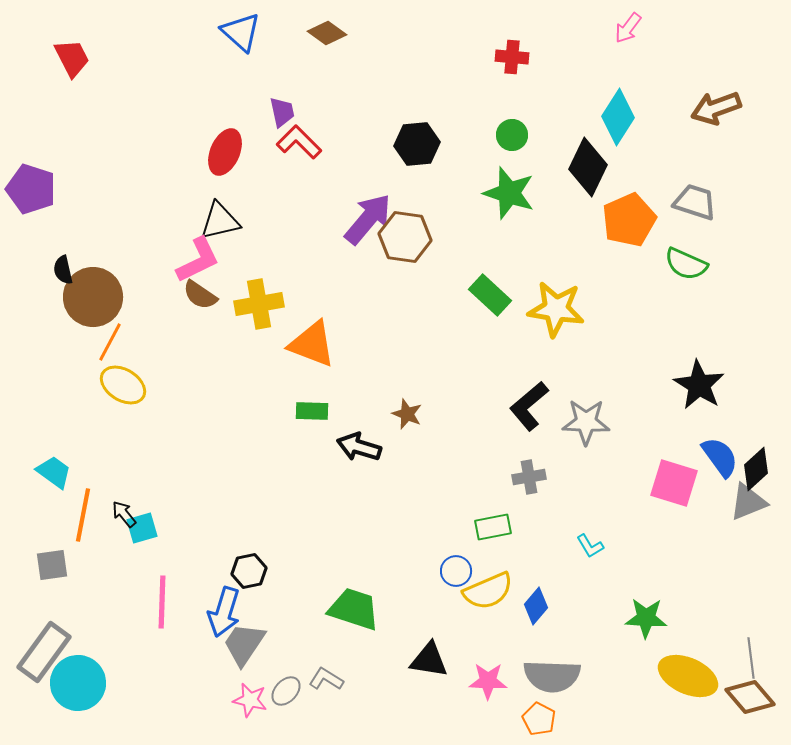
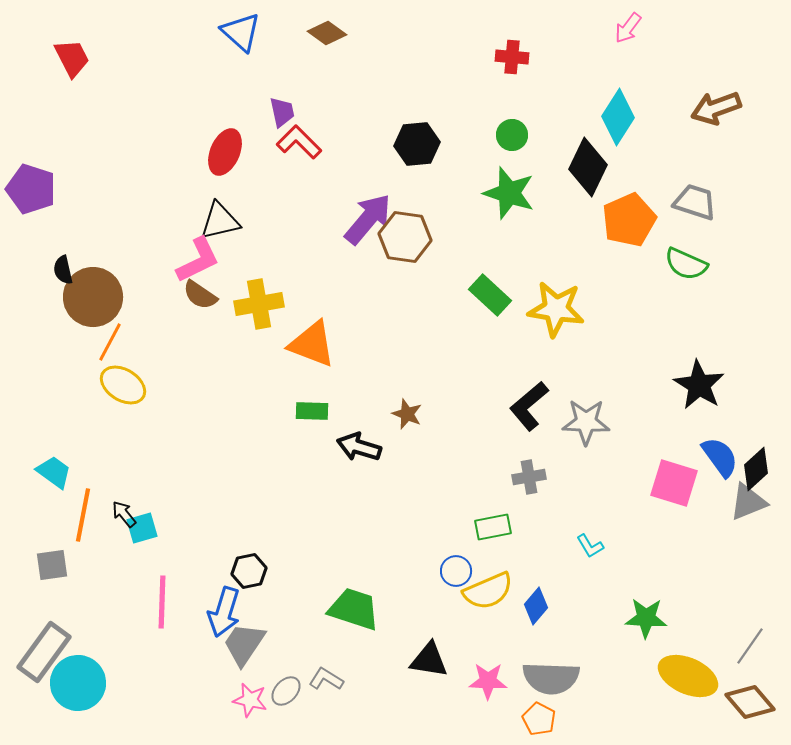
gray line at (751, 658): moved 1 px left, 12 px up; rotated 42 degrees clockwise
gray semicircle at (552, 676): moved 1 px left, 2 px down
brown diamond at (750, 697): moved 5 px down
